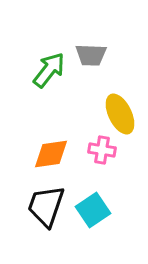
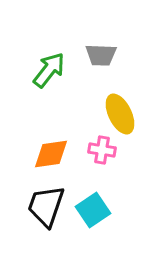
gray trapezoid: moved 10 px right
